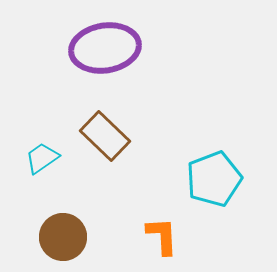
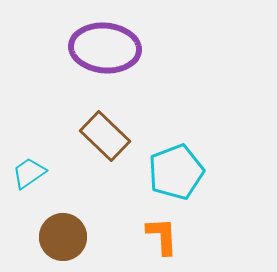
purple ellipse: rotated 14 degrees clockwise
cyan trapezoid: moved 13 px left, 15 px down
cyan pentagon: moved 38 px left, 7 px up
